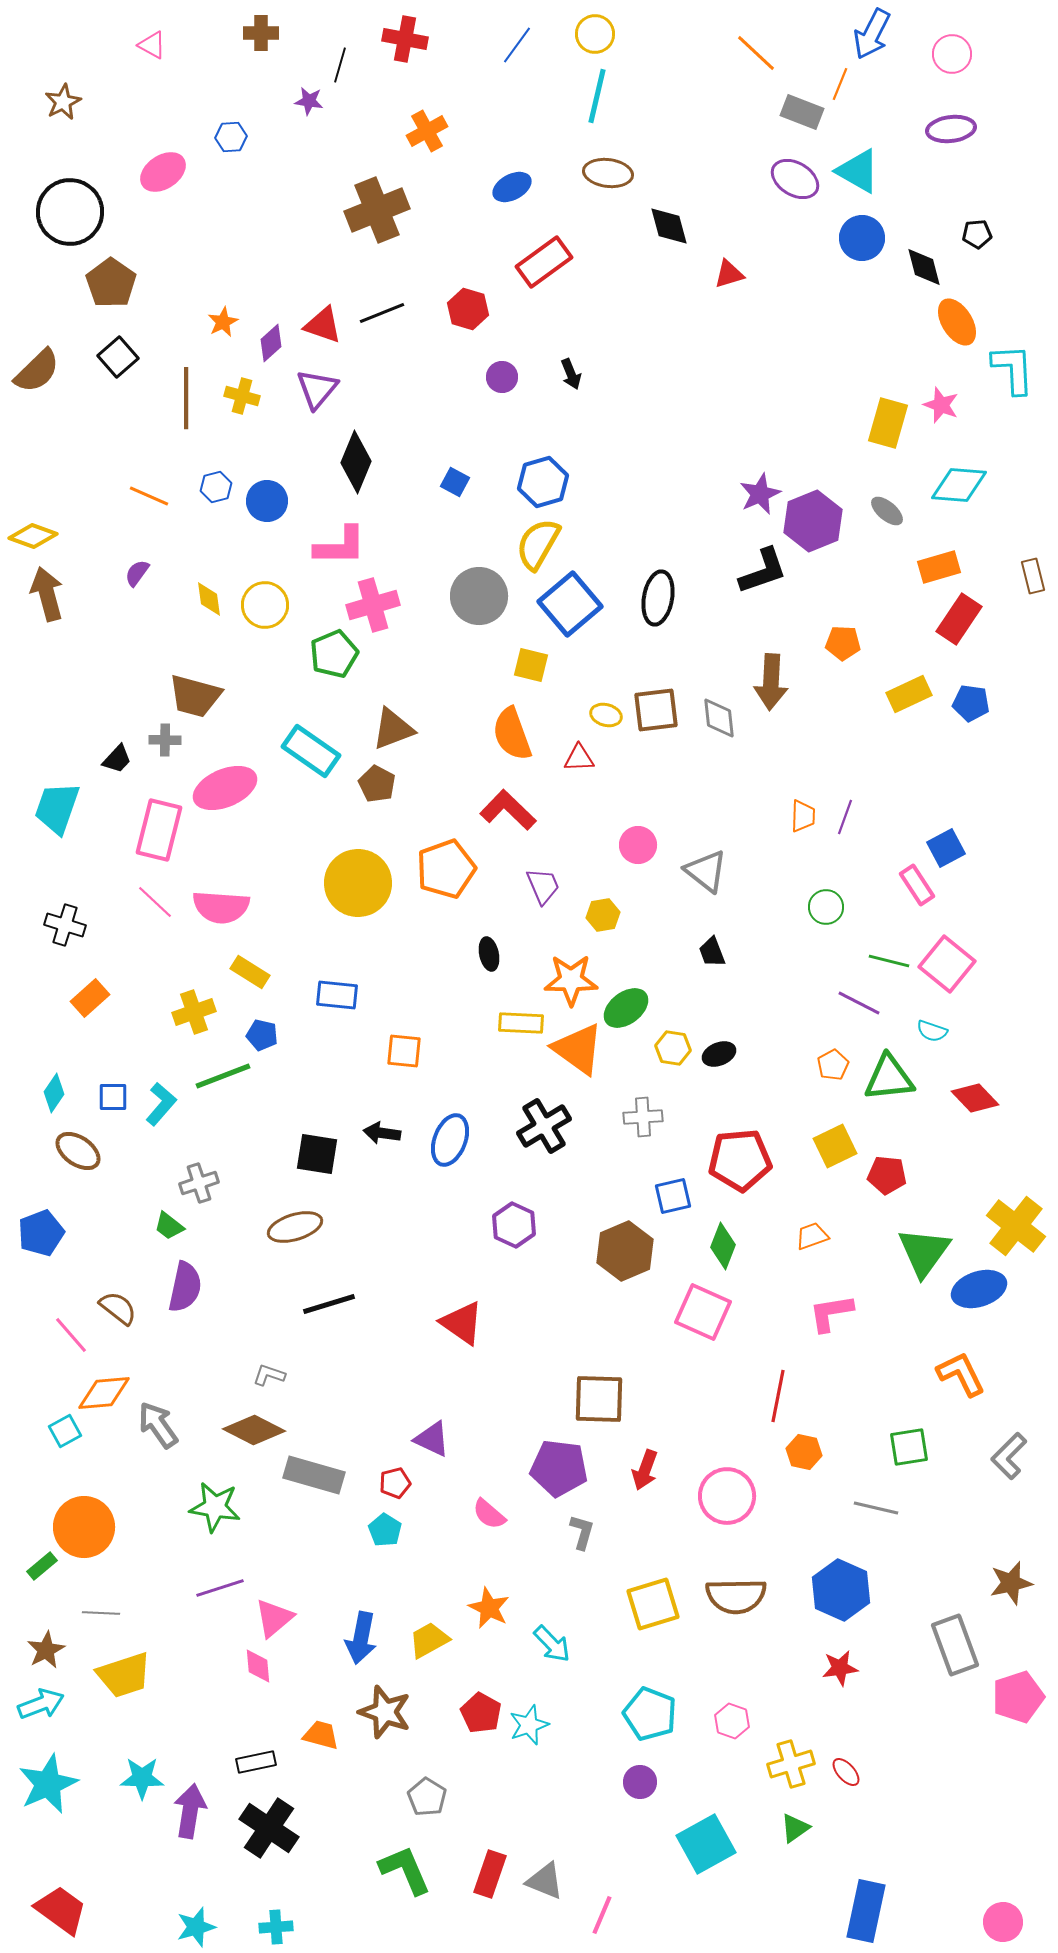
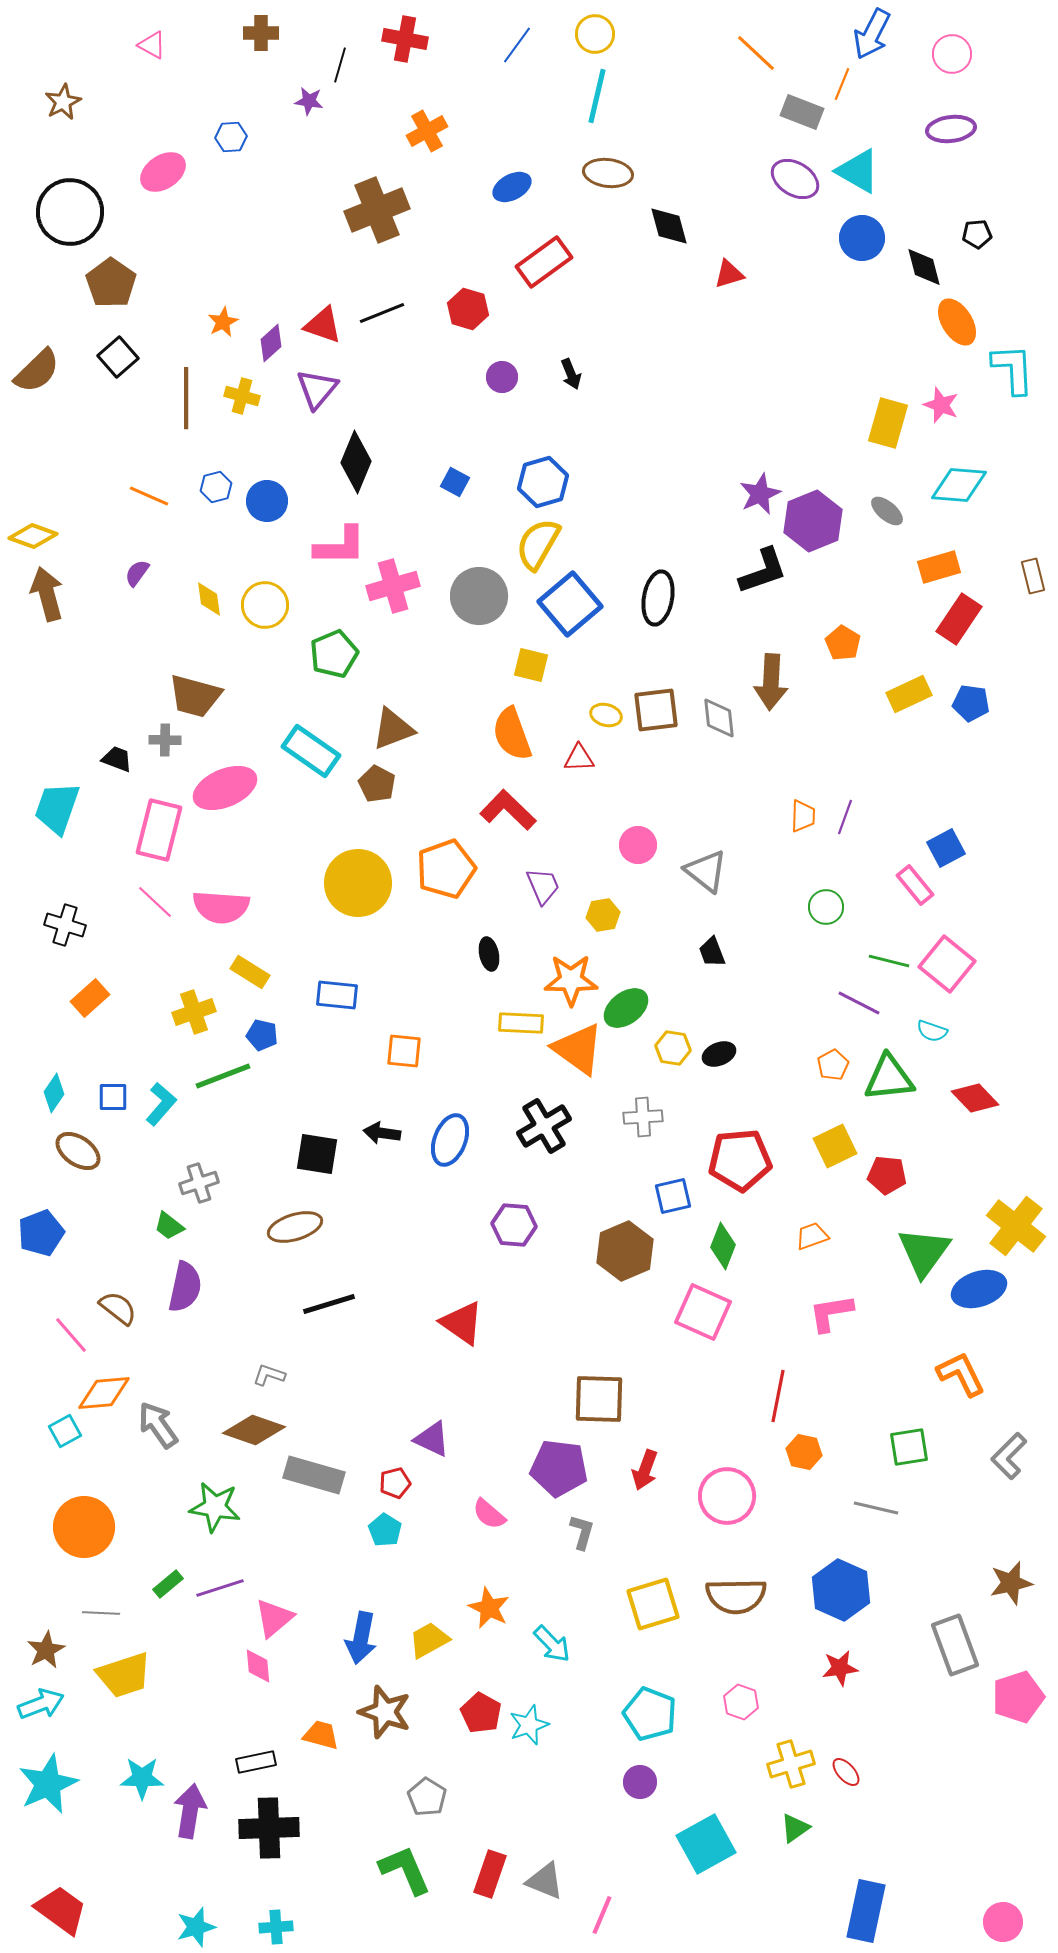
orange line at (840, 84): moved 2 px right
pink cross at (373, 605): moved 20 px right, 19 px up
orange pentagon at (843, 643): rotated 28 degrees clockwise
black trapezoid at (117, 759): rotated 112 degrees counterclockwise
pink rectangle at (917, 885): moved 2 px left; rotated 6 degrees counterclockwise
purple hexagon at (514, 1225): rotated 21 degrees counterclockwise
brown diamond at (254, 1430): rotated 8 degrees counterclockwise
green rectangle at (42, 1566): moved 126 px right, 18 px down
pink hexagon at (732, 1721): moved 9 px right, 19 px up
black cross at (269, 1828): rotated 36 degrees counterclockwise
